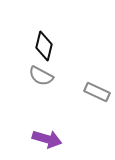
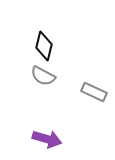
gray semicircle: moved 2 px right
gray rectangle: moved 3 px left
